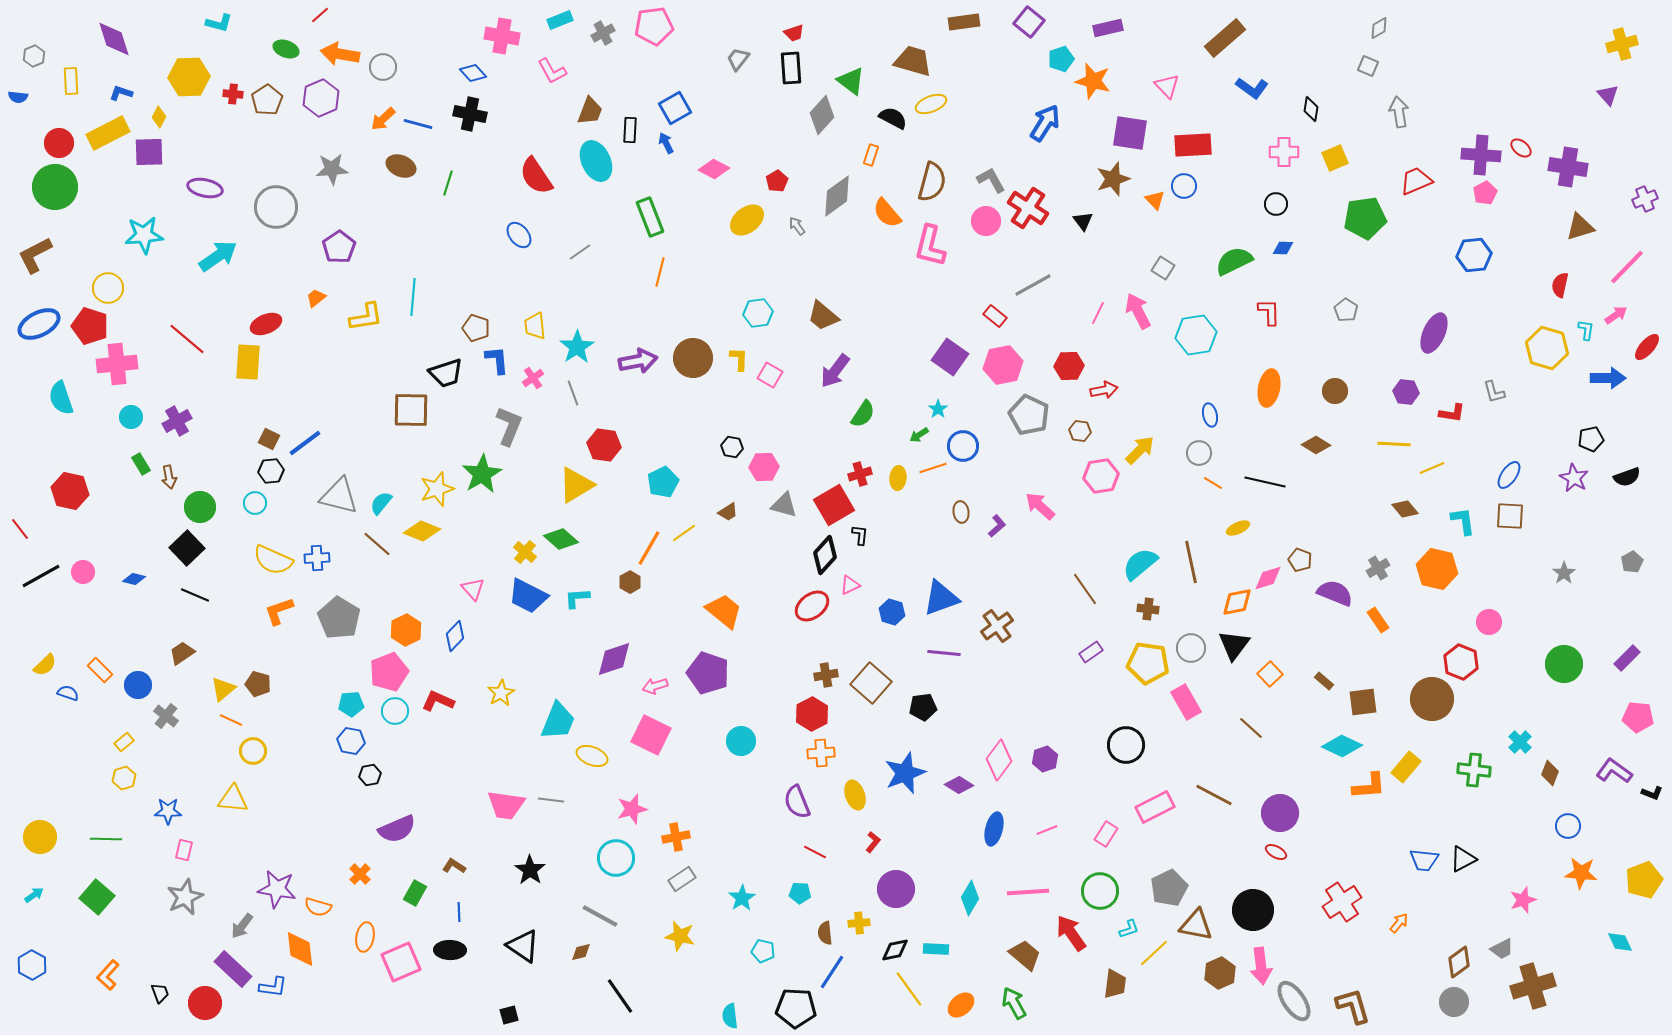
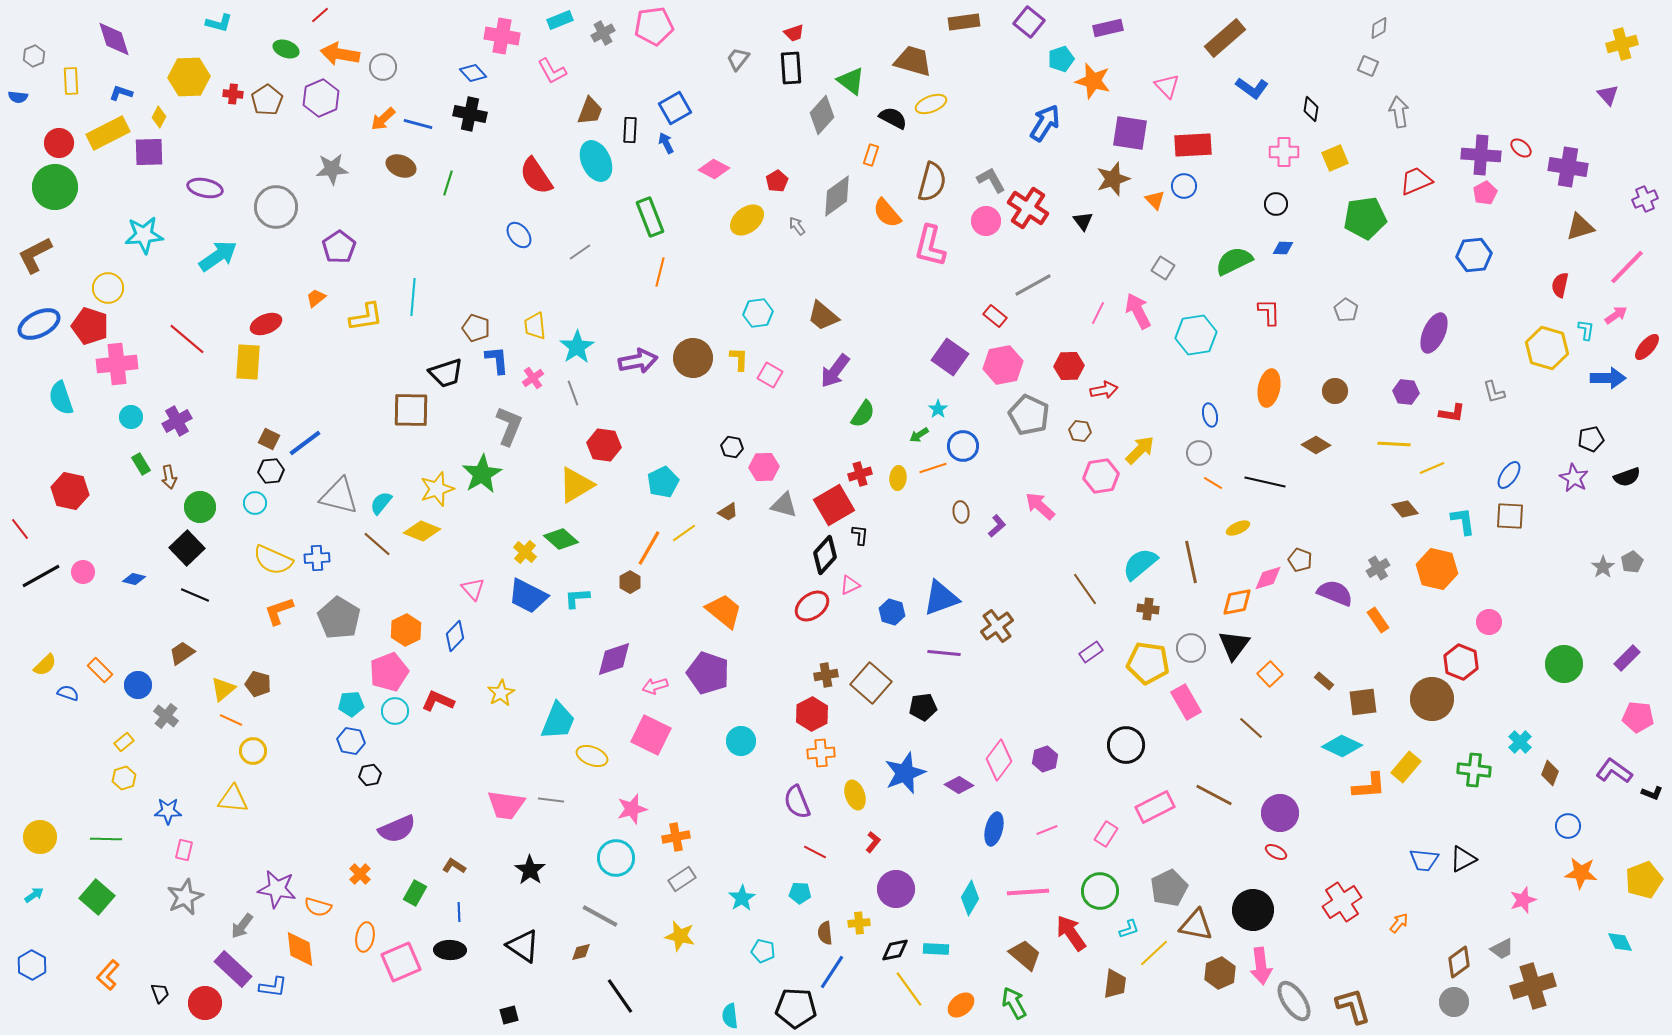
gray star at (1564, 573): moved 39 px right, 6 px up
